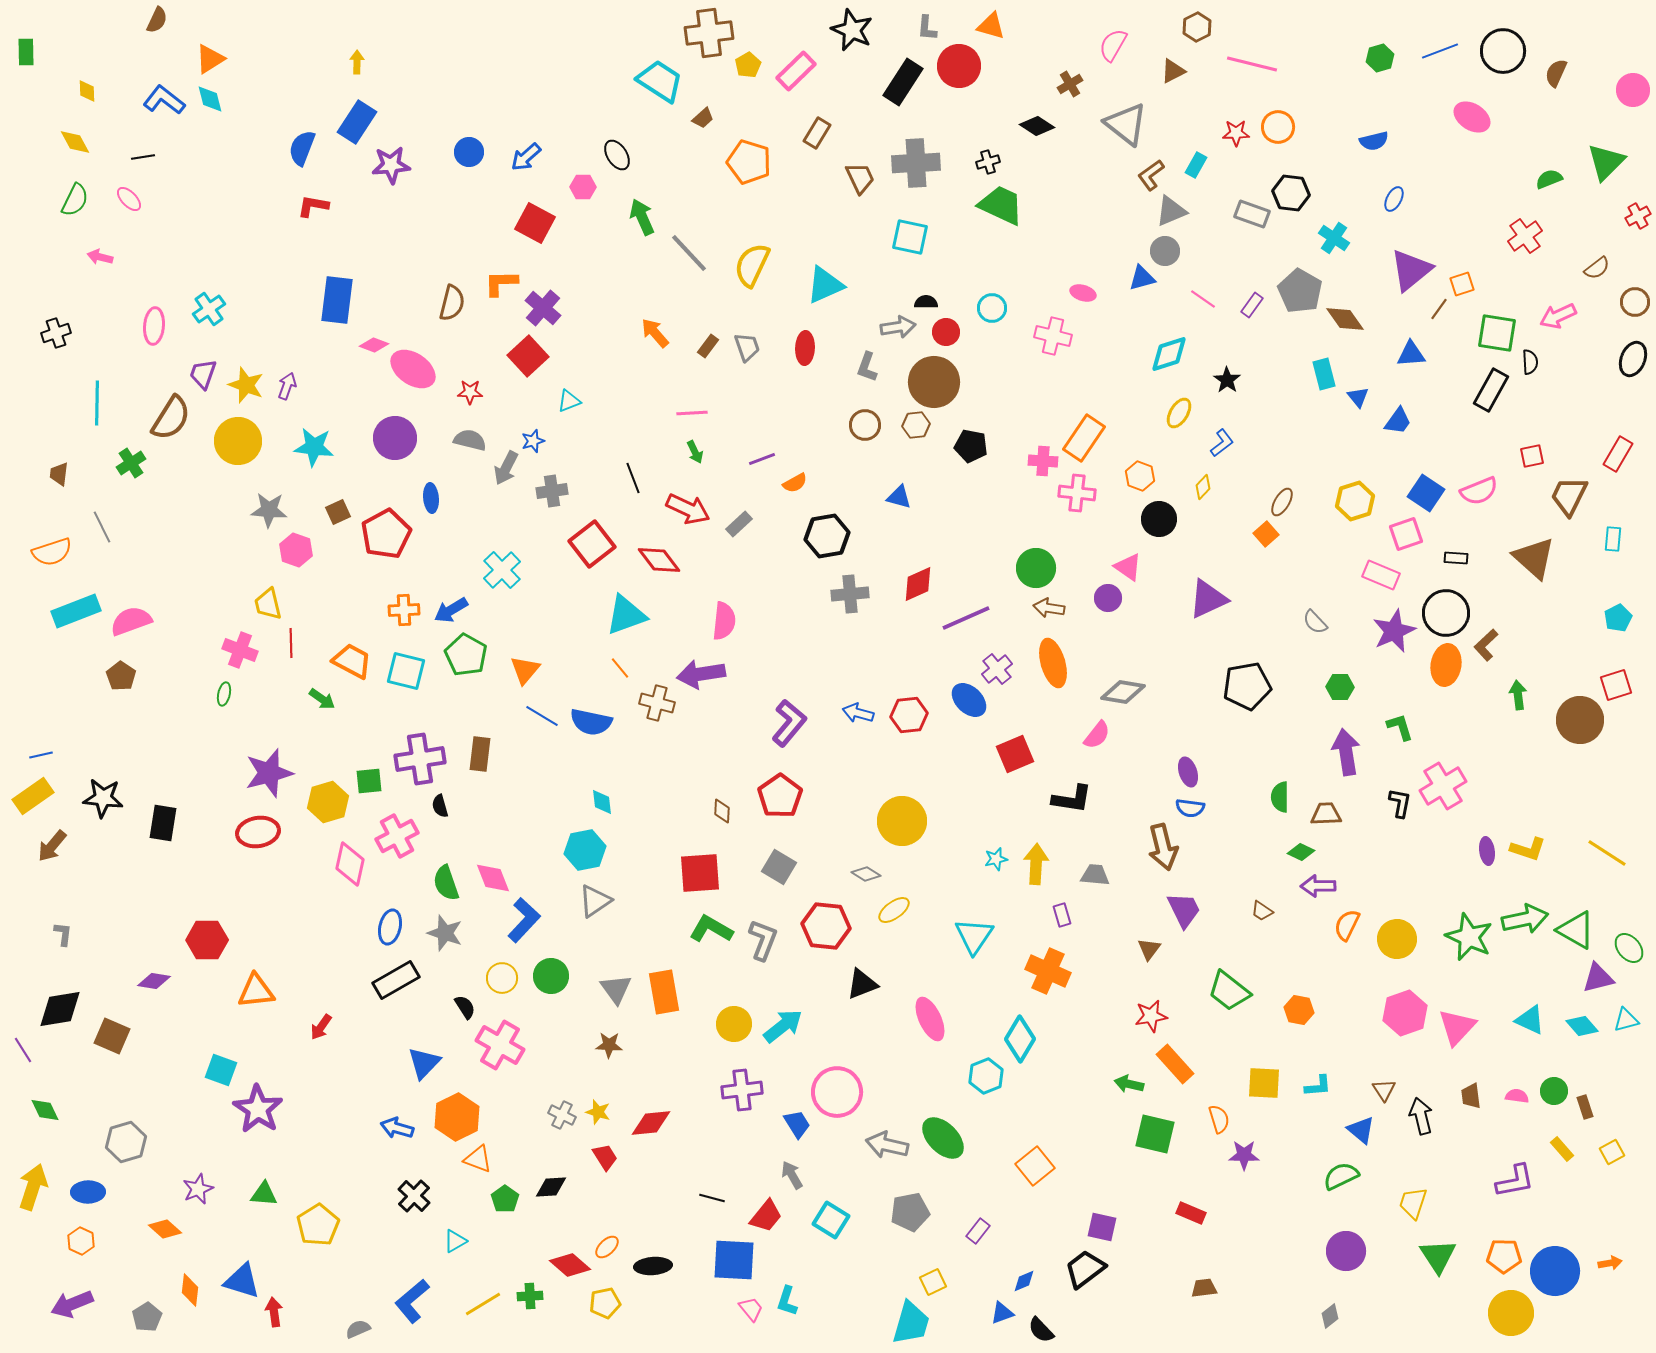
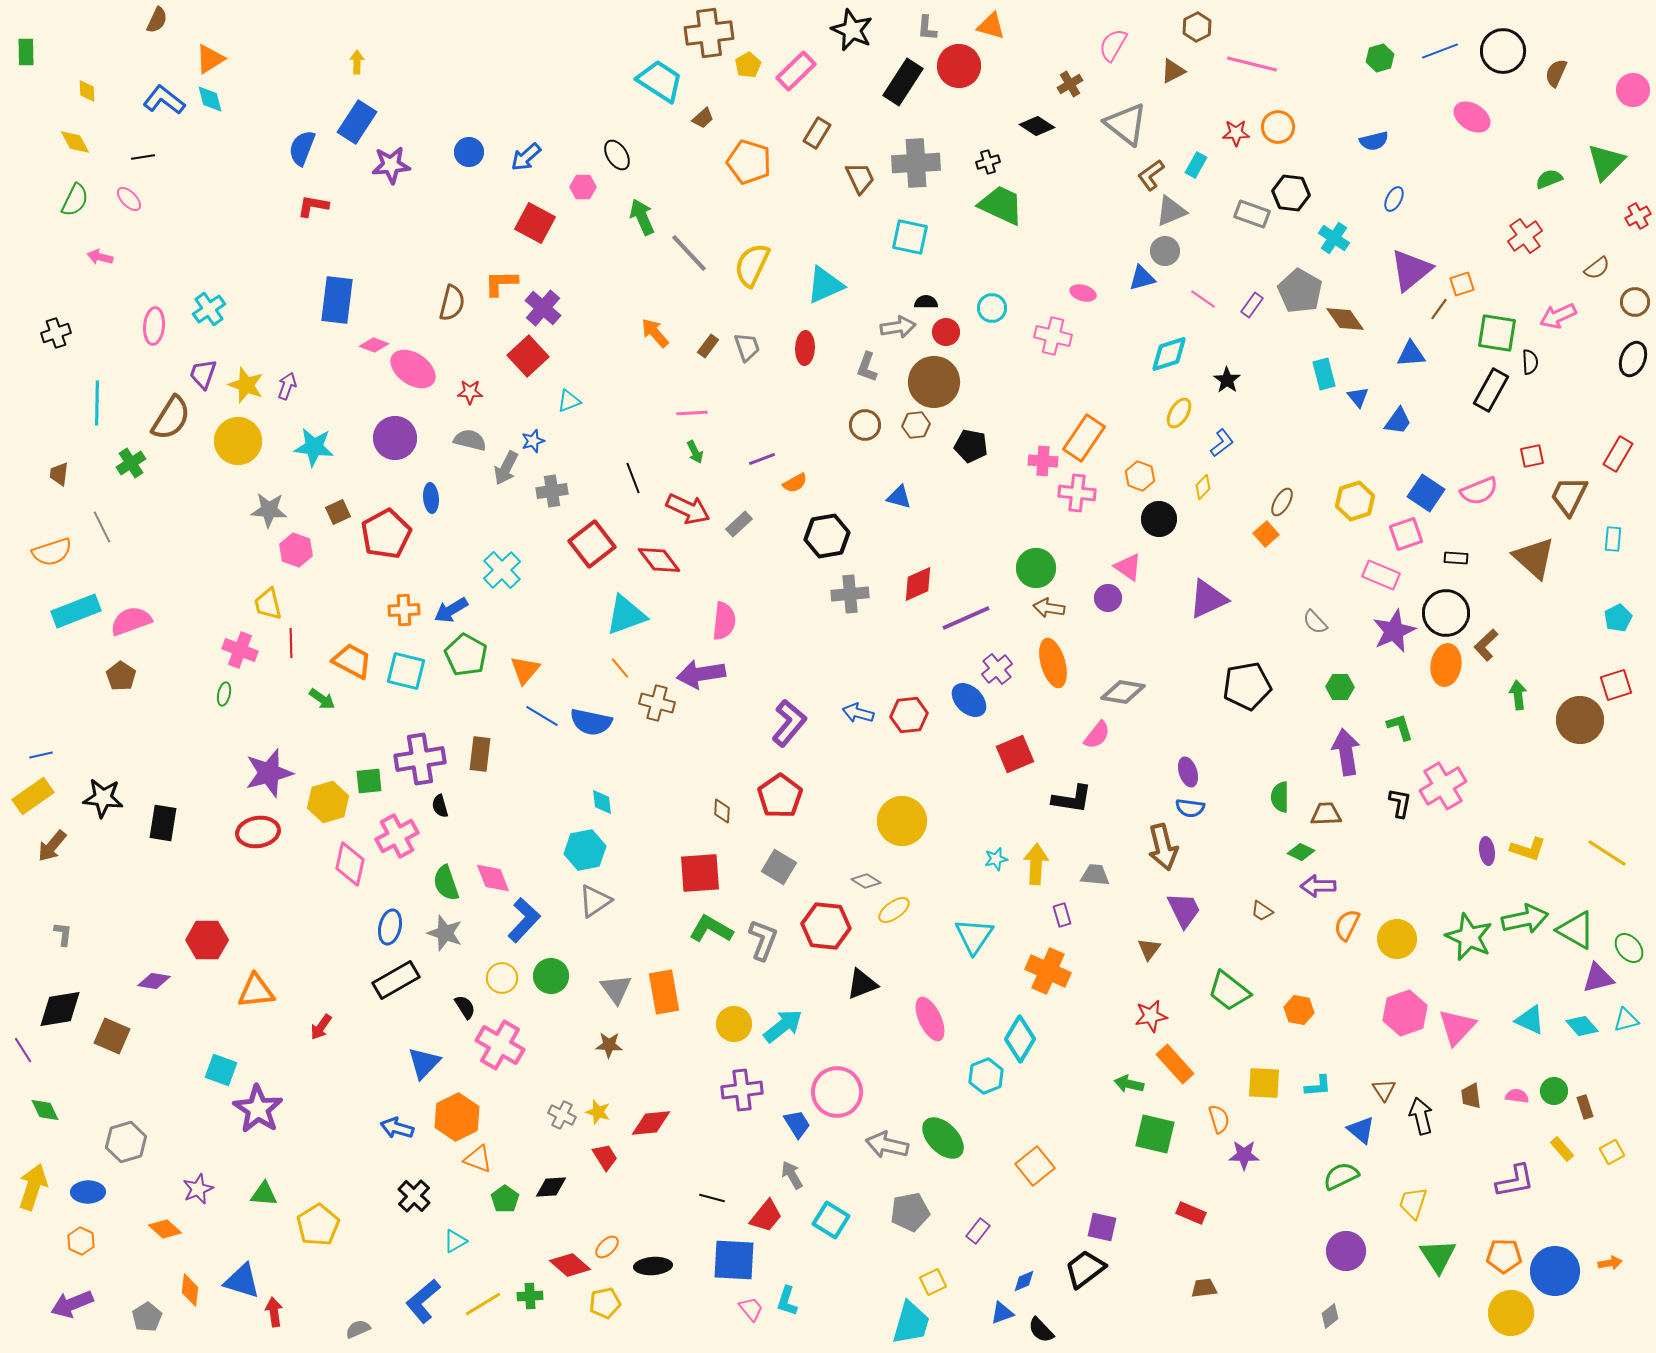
gray diamond at (866, 874): moved 7 px down
blue L-shape at (412, 1301): moved 11 px right
